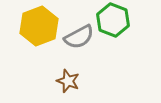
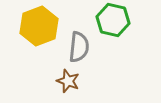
green hexagon: rotated 8 degrees counterclockwise
gray semicircle: moved 10 px down; rotated 56 degrees counterclockwise
